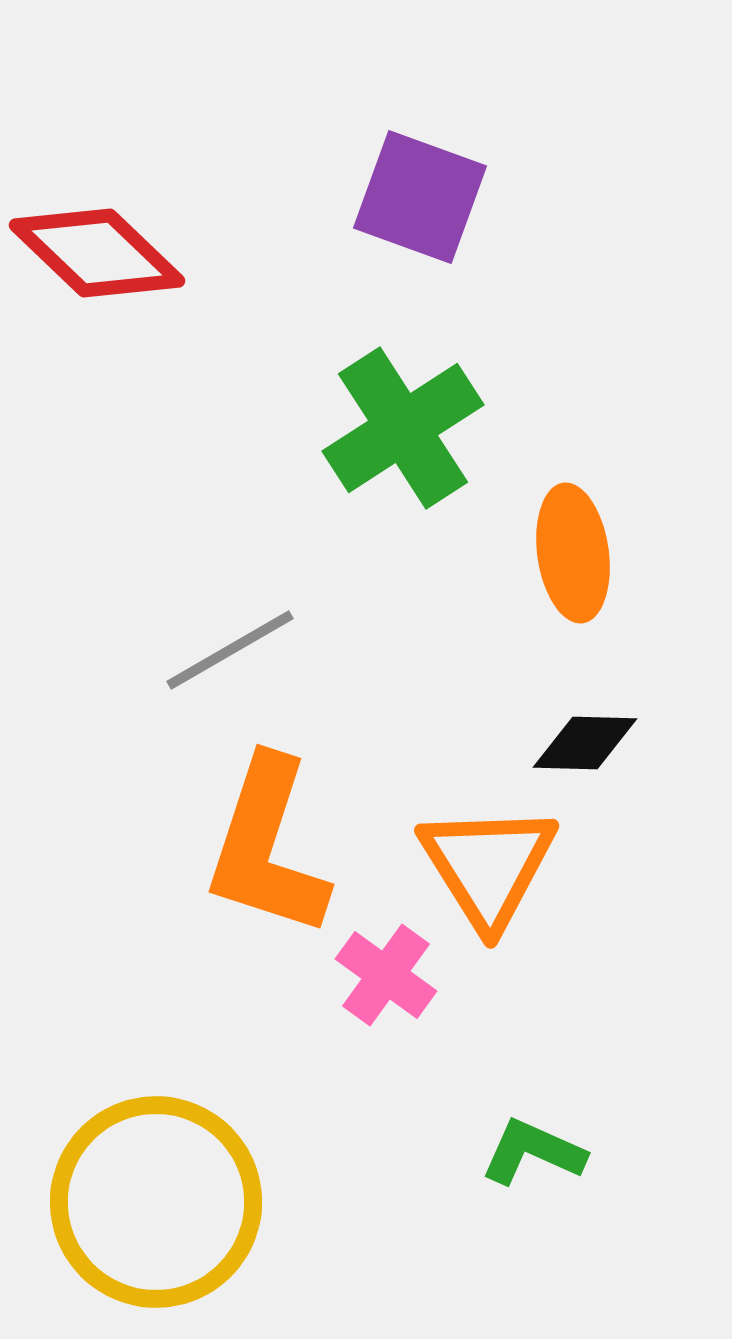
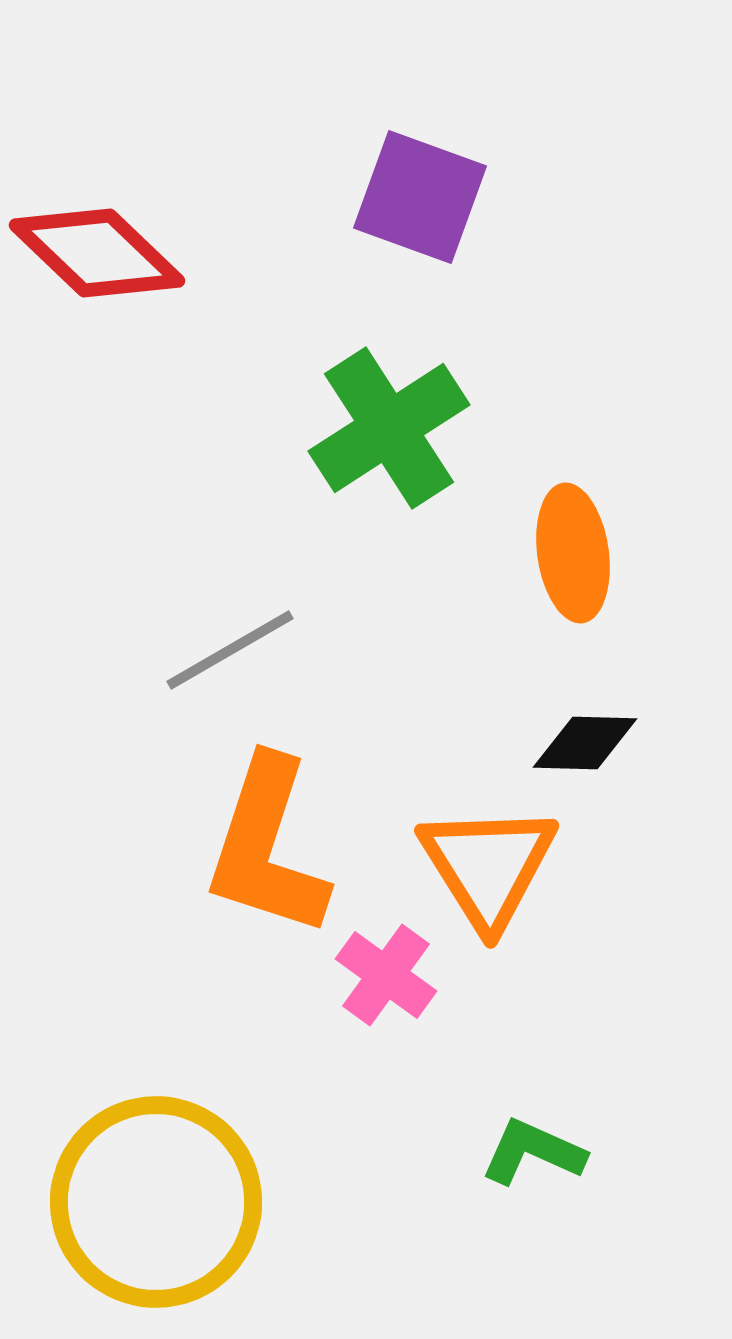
green cross: moved 14 px left
